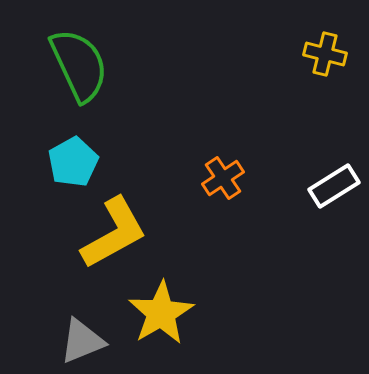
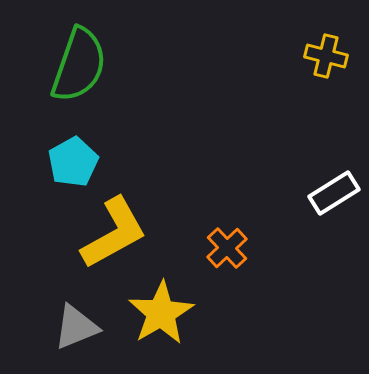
yellow cross: moved 1 px right, 2 px down
green semicircle: rotated 44 degrees clockwise
orange cross: moved 4 px right, 70 px down; rotated 9 degrees counterclockwise
white rectangle: moved 7 px down
gray triangle: moved 6 px left, 14 px up
